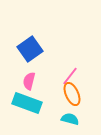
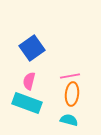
blue square: moved 2 px right, 1 px up
pink line: rotated 42 degrees clockwise
orange ellipse: rotated 30 degrees clockwise
cyan semicircle: moved 1 px left, 1 px down
